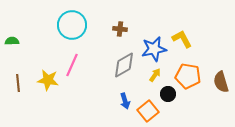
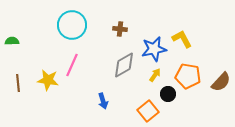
brown semicircle: rotated 120 degrees counterclockwise
blue arrow: moved 22 px left
